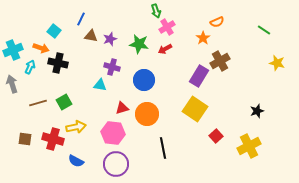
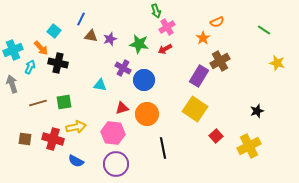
orange arrow: rotated 28 degrees clockwise
purple cross: moved 11 px right, 1 px down; rotated 14 degrees clockwise
green square: rotated 21 degrees clockwise
